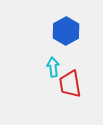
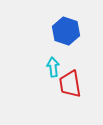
blue hexagon: rotated 12 degrees counterclockwise
